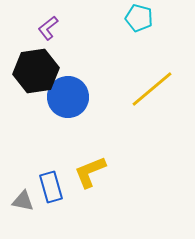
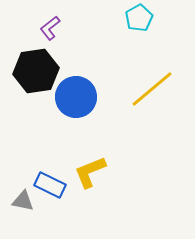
cyan pentagon: rotated 28 degrees clockwise
purple L-shape: moved 2 px right
blue circle: moved 8 px right
blue rectangle: moved 1 px left, 2 px up; rotated 48 degrees counterclockwise
